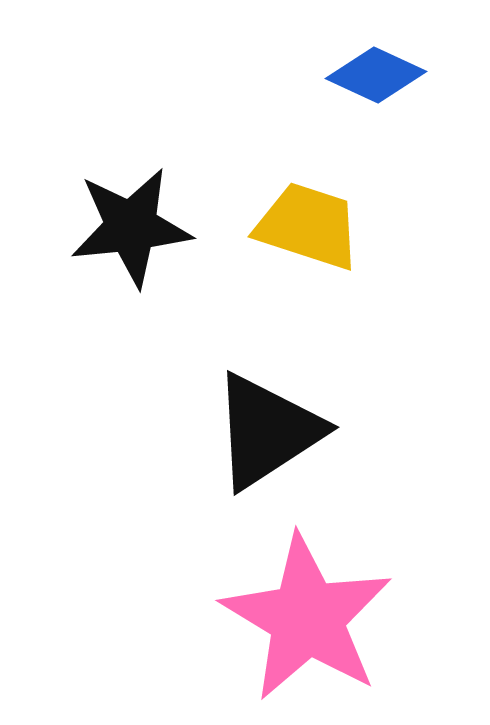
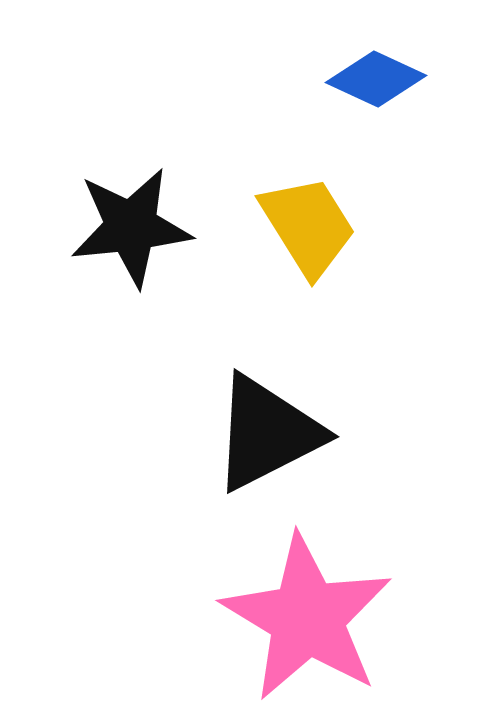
blue diamond: moved 4 px down
yellow trapezoid: rotated 40 degrees clockwise
black triangle: moved 2 px down; rotated 6 degrees clockwise
